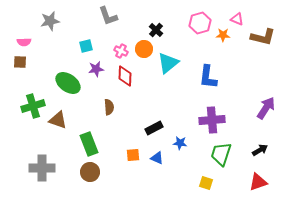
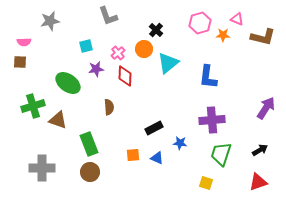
pink cross: moved 3 px left, 2 px down; rotated 24 degrees clockwise
